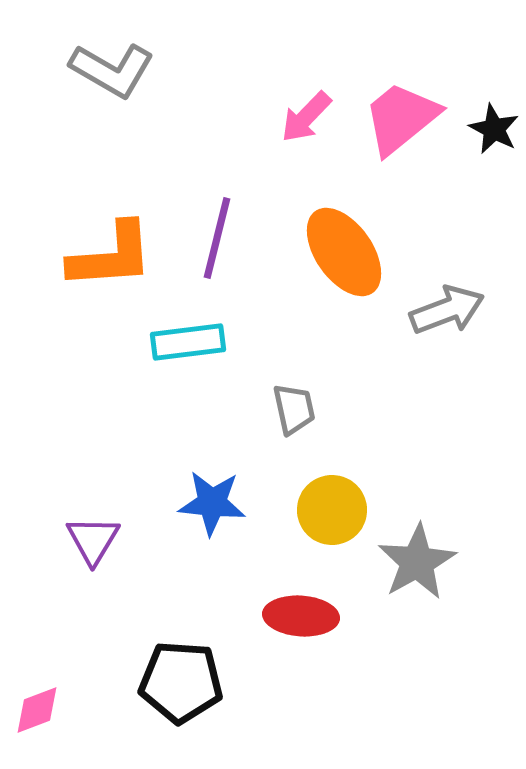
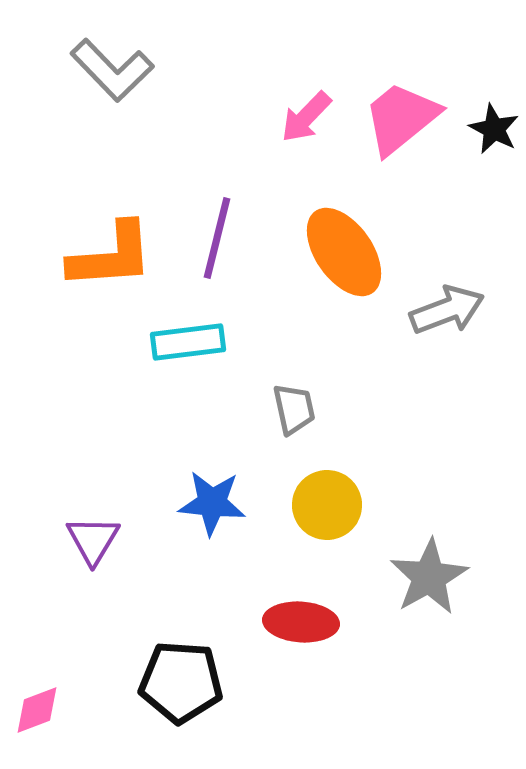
gray L-shape: rotated 16 degrees clockwise
yellow circle: moved 5 px left, 5 px up
gray star: moved 12 px right, 15 px down
red ellipse: moved 6 px down
